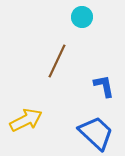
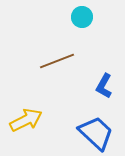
brown line: rotated 44 degrees clockwise
blue L-shape: rotated 140 degrees counterclockwise
